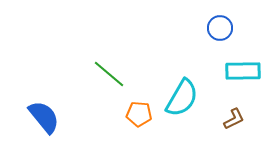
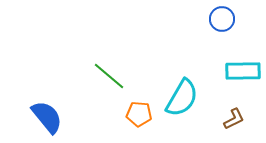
blue circle: moved 2 px right, 9 px up
green line: moved 2 px down
blue semicircle: moved 3 px right
